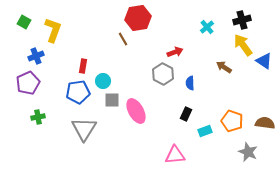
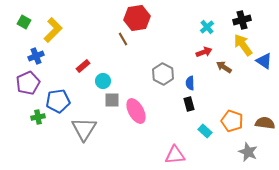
red hexagon: moved 1 px left
yellow L-shape: rotated 25 degrees clockwise
red arrow: moved 29 px right
red rectangle: rotated 40 degrees clockwise
blue pentagon: moved 20 px left, 9 px down
black rectangle: moved 3 px right, 10 px up; rotated 40 degrees counterclockwise
cyan rectangle: rotated 64 degrees clockwise
